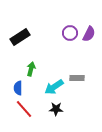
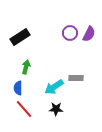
green arrow: moved 5 px left, 2 px up
gray rectangle: moved 1 px left
